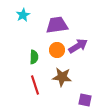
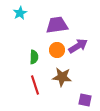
cyan star: moved 3 px left, 2 px up
